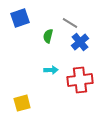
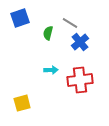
green semicircle: moved 3 px up
